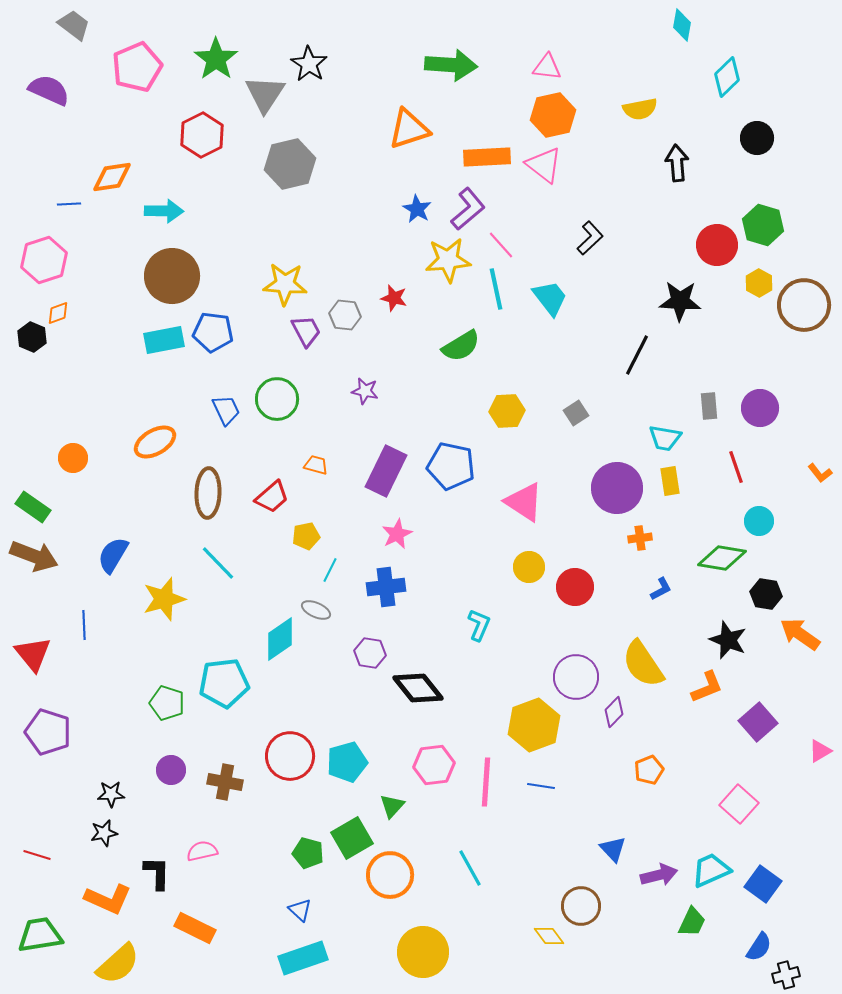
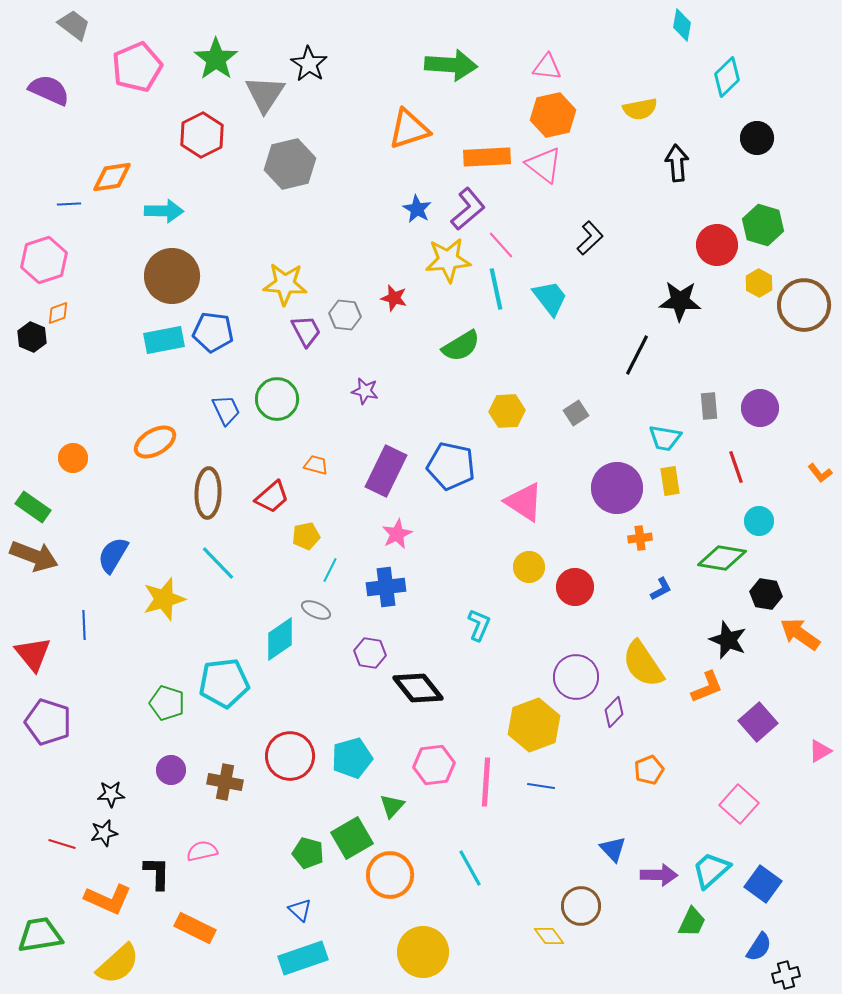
purple pentagon at (48, 732): moved 10 px up
cyan pentagon at (347, 762): moved 5 px right, 4 px up
red line at (37, 855): moved 25 px right, 11 px up
cyan trapezoid at (711, 870): rotated 18 degrees counterclockwise
purple arrow at (659, 875): rotated 15 degrees clockwise
